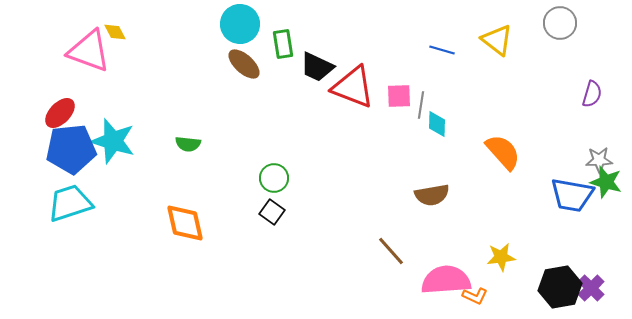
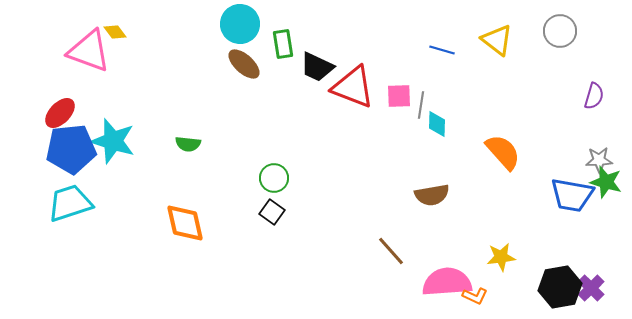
gray circle: moved 8 px down
yellow diamond: rotated 10 degrees counterclockwise
purple semicircle: moved 2 px right, 2 px down
pink semicircle: moved 1 px right, 2 px down
